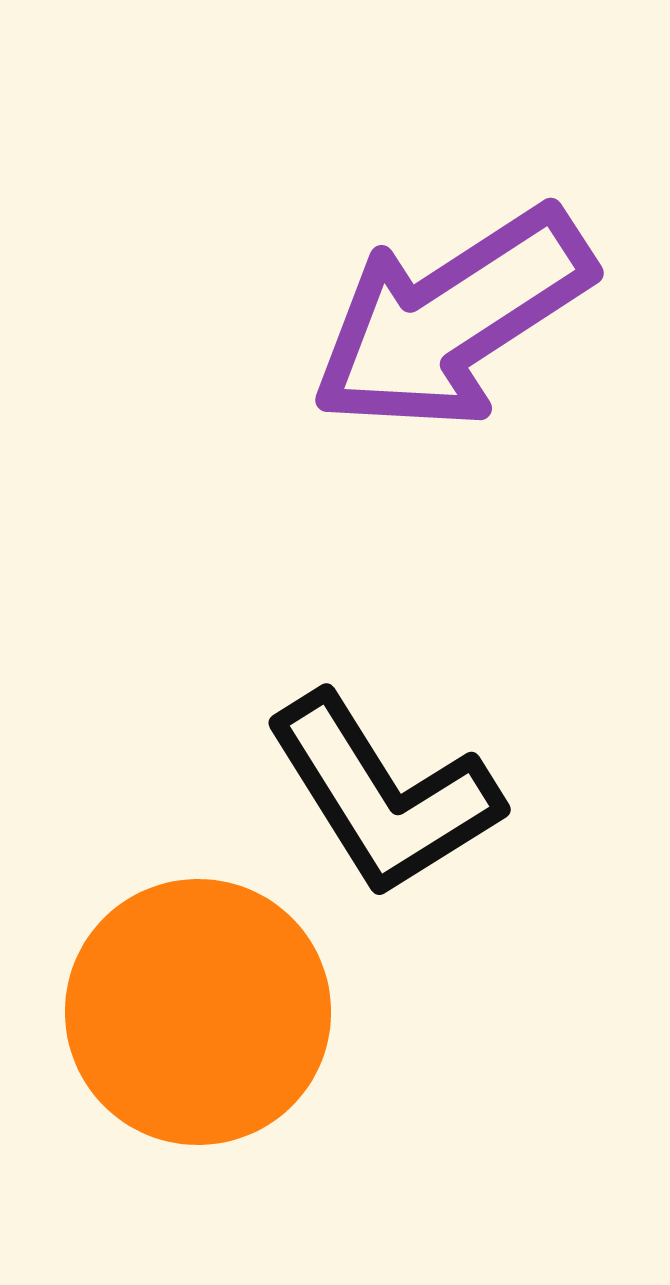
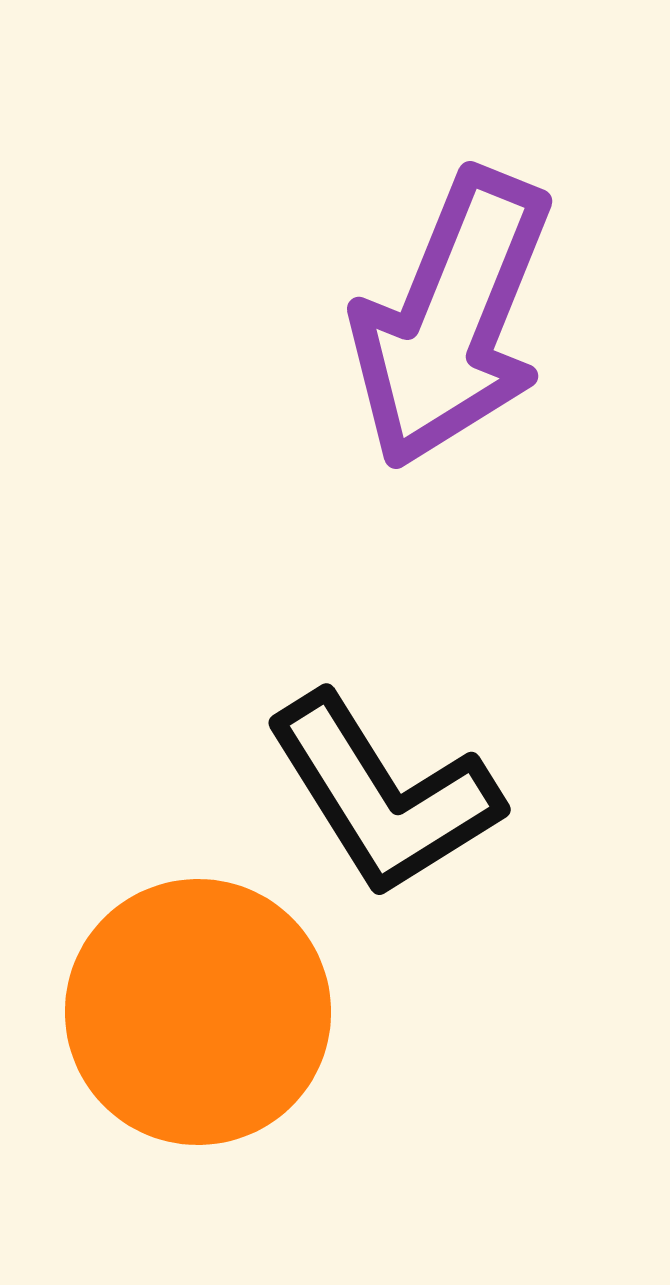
purple arrow: rotated 35 degrees counterclockwise
